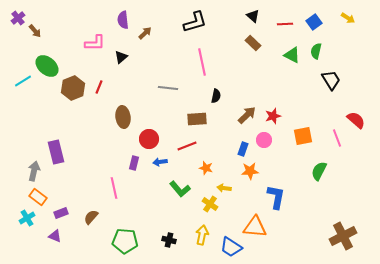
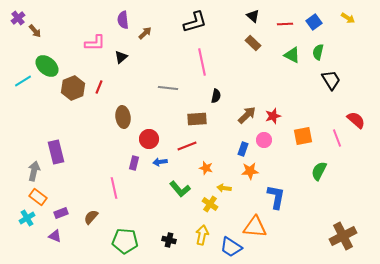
green semicircle at (316, 51): moved 2 px right, 1 px down
